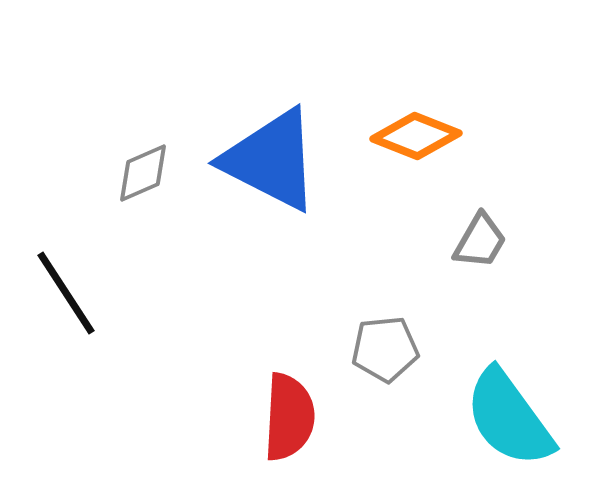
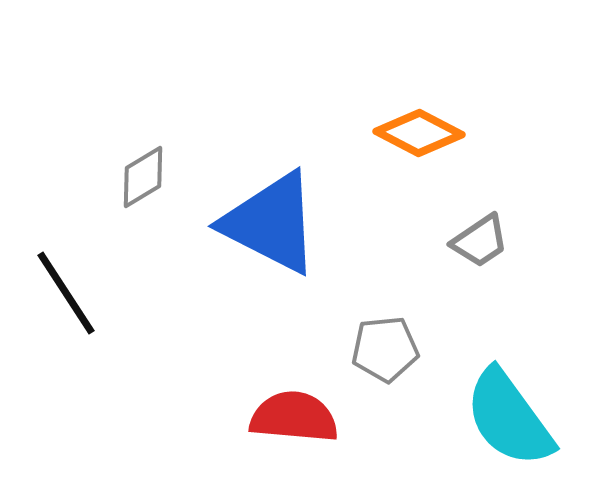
orange diamond: moved 3 px right, 3 px up; rotated 6 degrees clockwise
blue triangle: moved 63 px down
gray diamond: moved 4 px down; rotated 8 degrees counterclockwise
gray trapezoid: rotated 26 degrees clockwise
red semicircle: moved 5 px right; rotated 88 degrees counterclockwise
